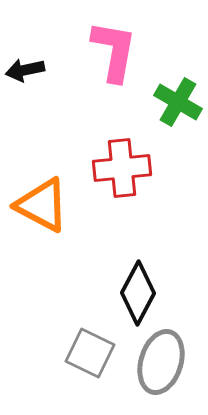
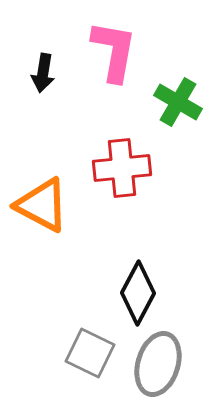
black arrow: moved 18 px right, 3 px down; rotated 69 degrees counterclockwise
gray ellipse: moved 3 px left, 2 px down
